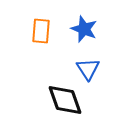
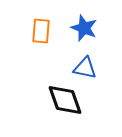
blue star: moved 1 px up
blue triangle: moved 3 px left, 1 px up; rotated 45 degrees counterclockwise
